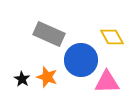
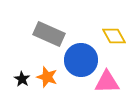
yellow diamond: moved 2 px right, 1 px up
